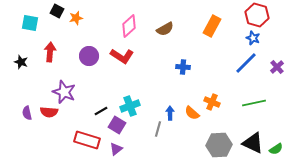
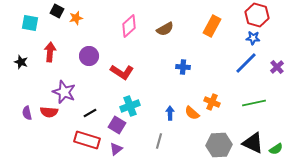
blue star: rotated 16 degrees counterclockwise
red L-shape: moved 16 px down
black line: moved 11 px left, 2 px down
gray line: moved 1 px right, 12 px down
